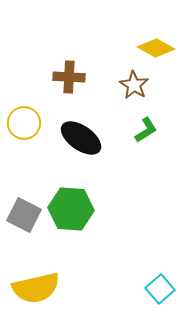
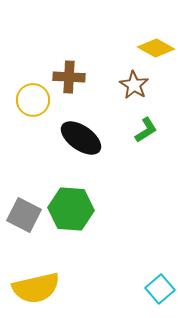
yellow circle: moved 9 px right, 23 px up
